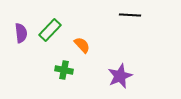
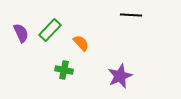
black line: moved 1 px right
purple semicircle: rotated 18 degrees counterclockwise
orange semicircle: moved 1 px left, 2 px up
